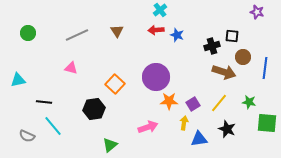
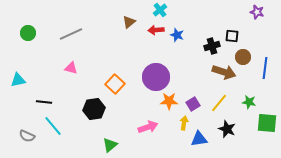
brown triangle: moved 12 px right, 9 px up; rotated 24 degrees clockwise
gray line: moved 6 px left, 1 px up
